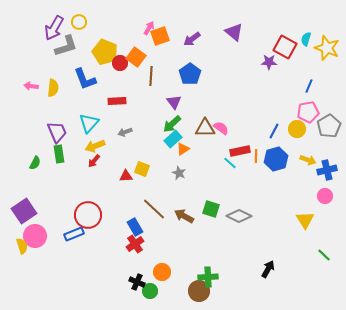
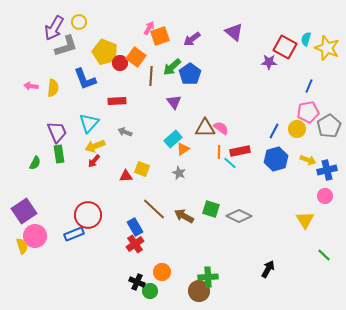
green arrow at (172, 124): moved 57 px up
gray arrow at (125, 132): rotated 40 degrees clockwise
orange line at (256, 156): moved 37 px left, 4 px up
